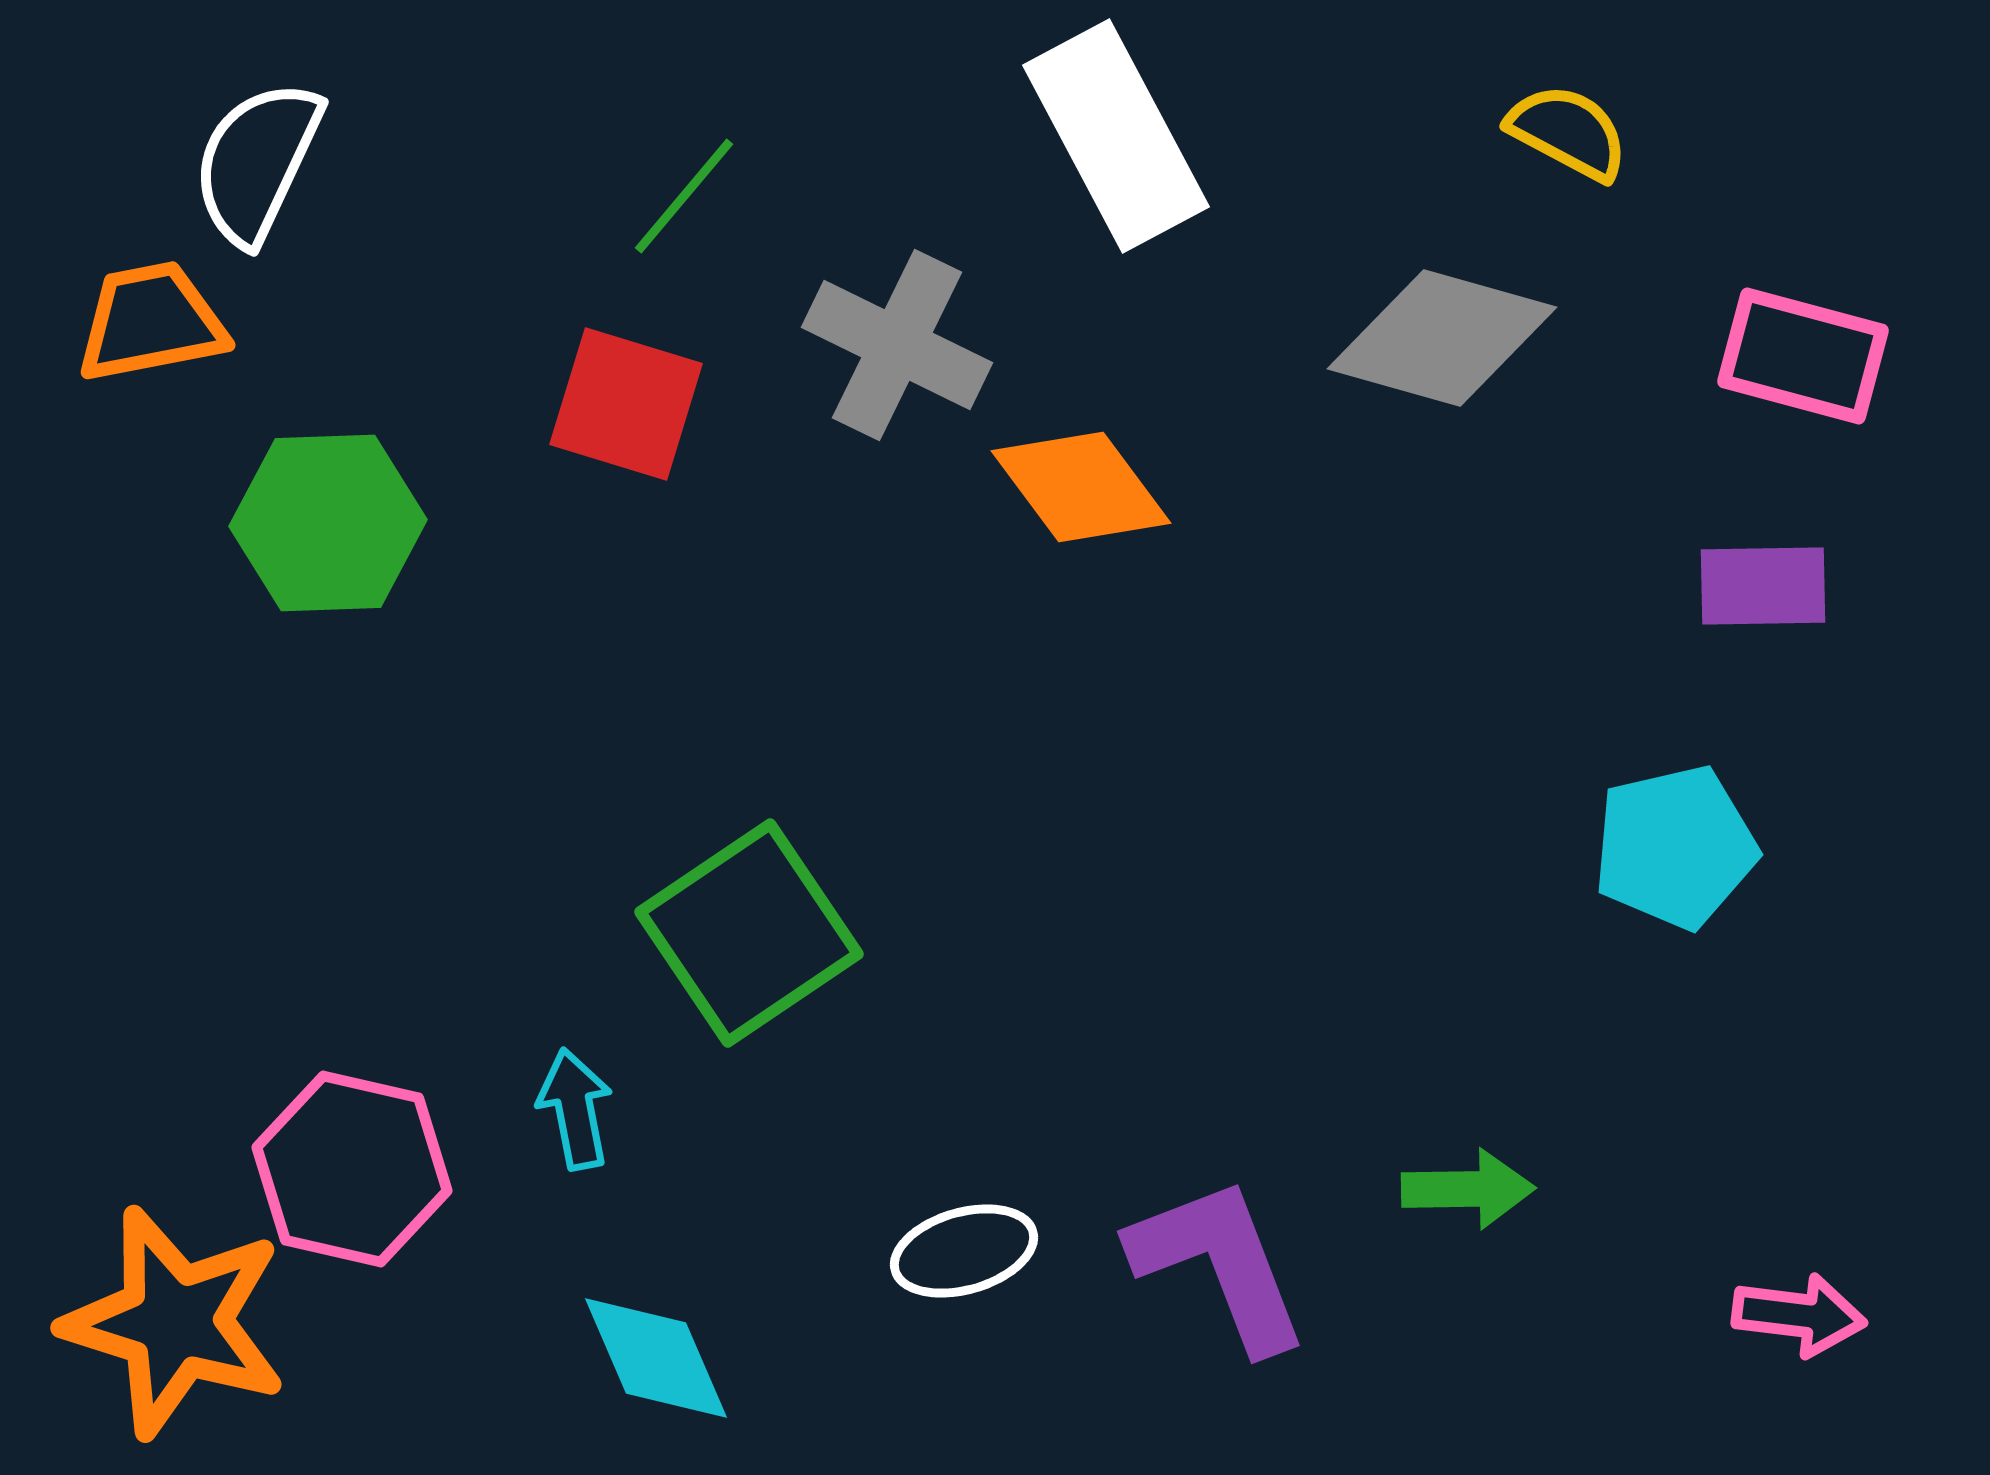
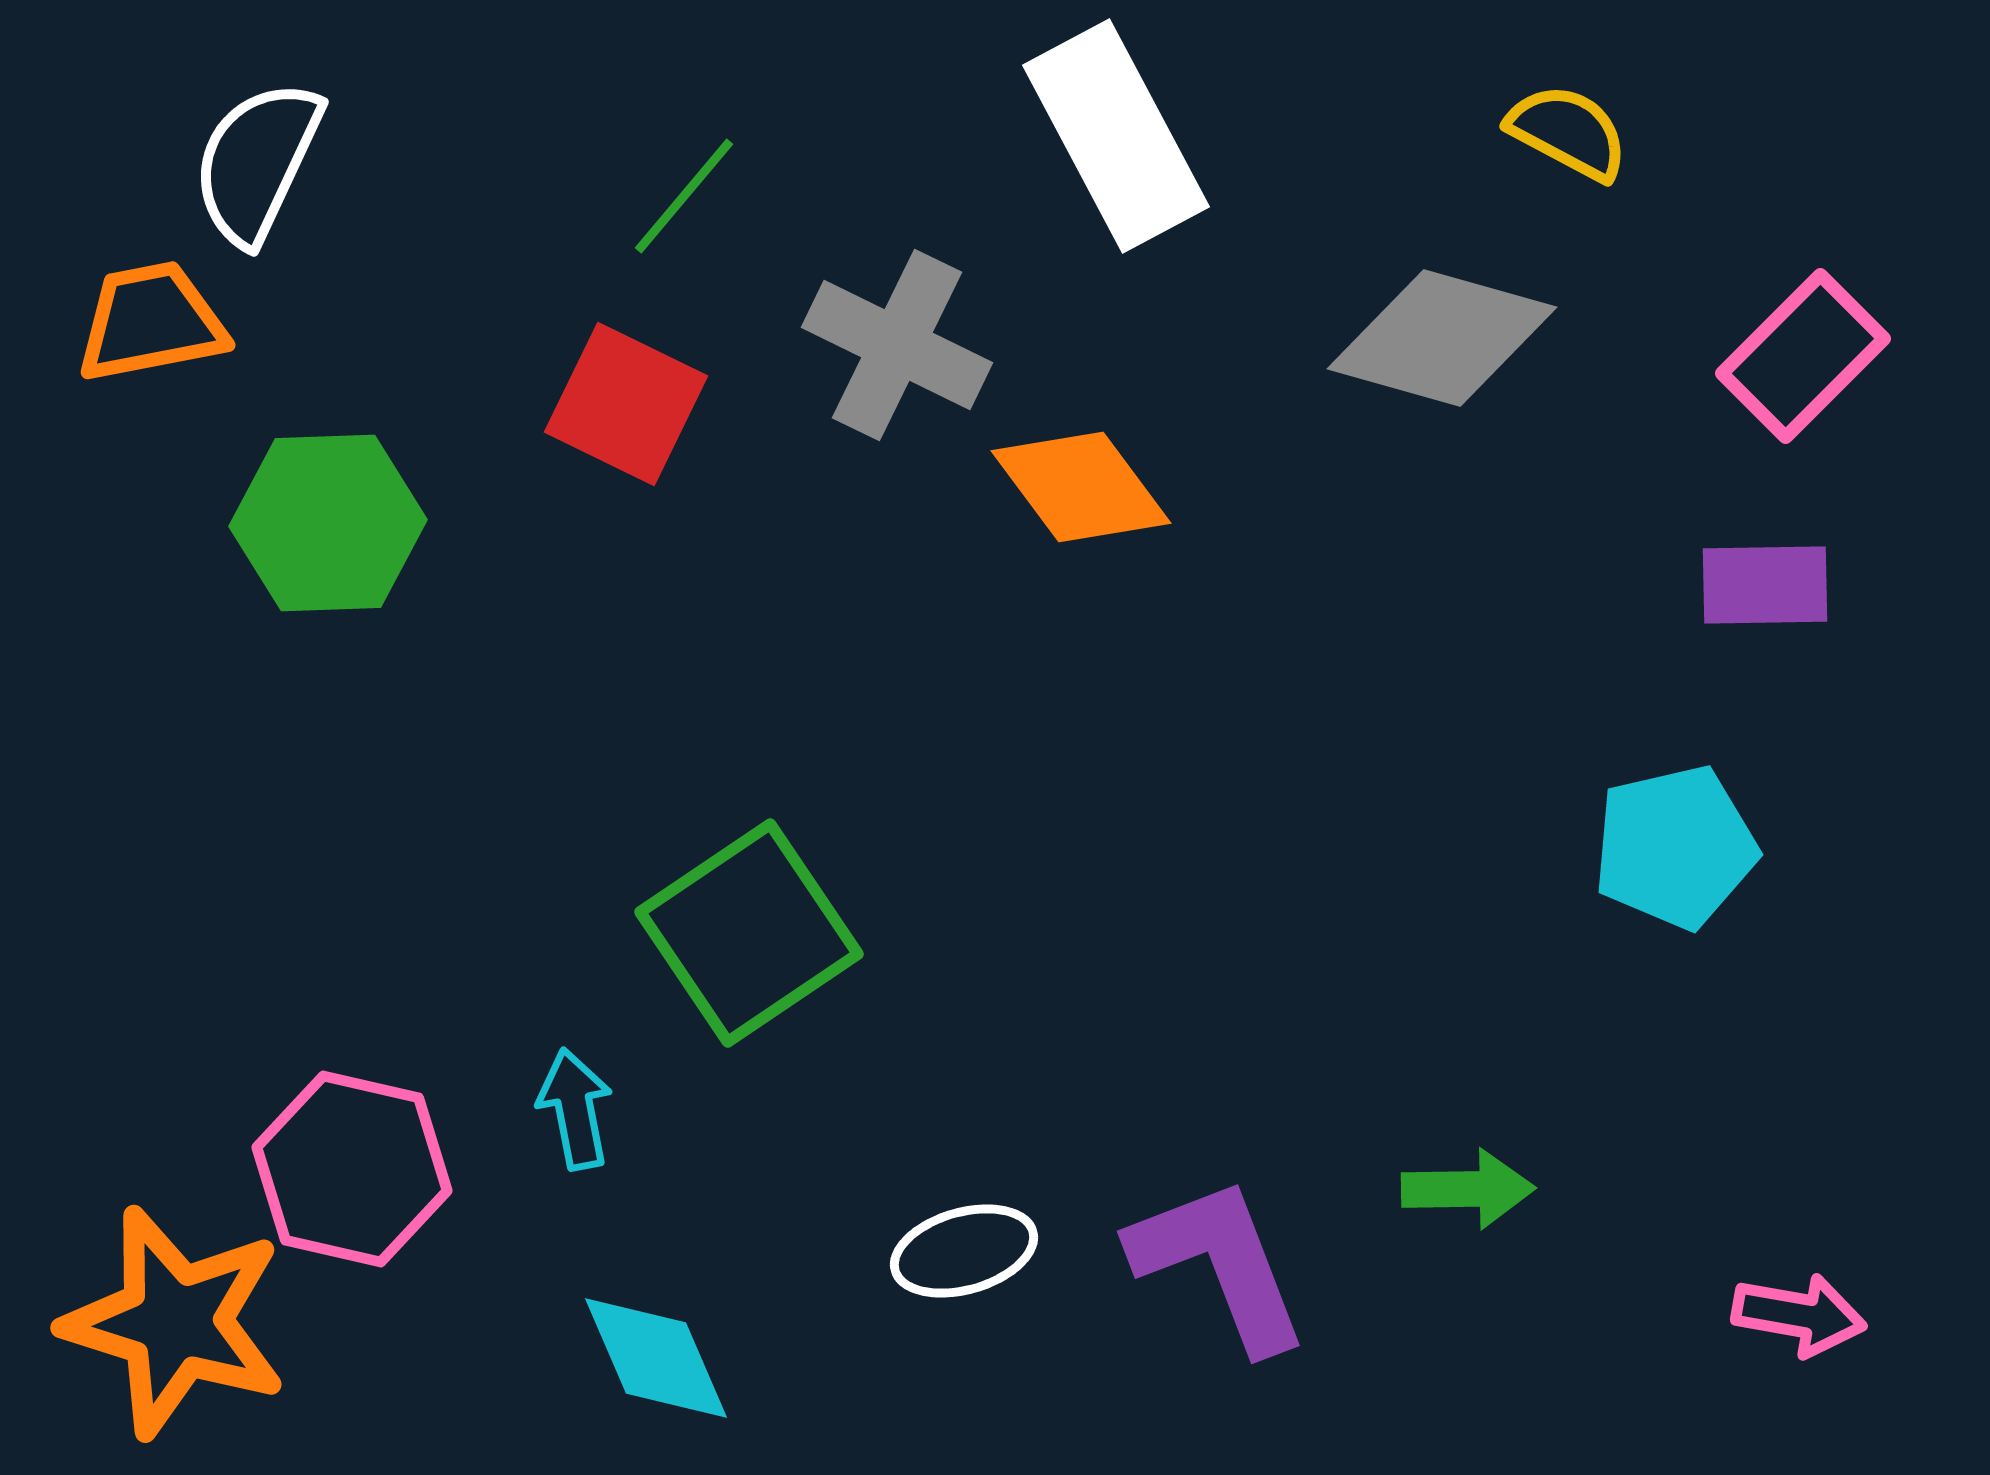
pink rectangle: rotated 60 degrees counterclockwise
red square: rotated 9 degrees clockwise
purple rectangle: moved 2 px right, 1 px up
pink arrow: rotated 3 degrees clockwise
